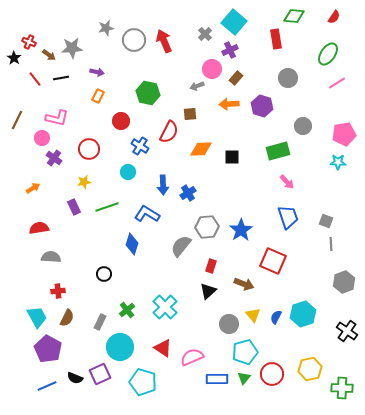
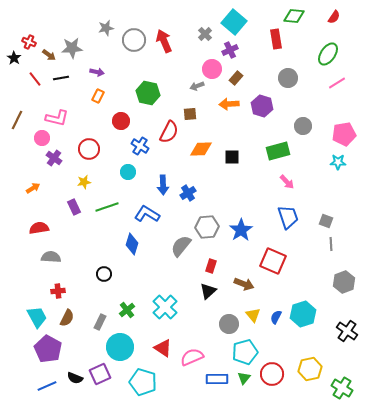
green cross at (342, 388): rotated 30 degrees clockwise
